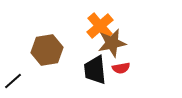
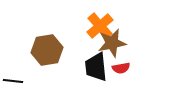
black trapezoid: moved 1 px right, 3 px up
black line: rotated 48 degrees clockwise
